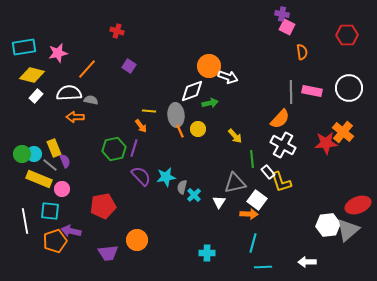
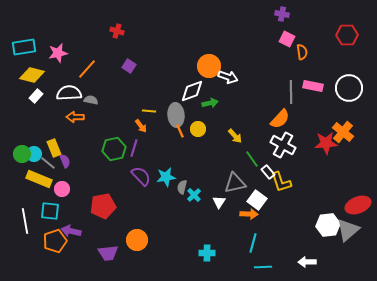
pink square at (287, 27): moved 12 px down
pink rectangle at (312, 91): moved 1 px right, 5 px up
green line at (252, 159): rotated 30 degrees counterclockwise
gray line at (50, 165): moved 2 px left, 2 px up
